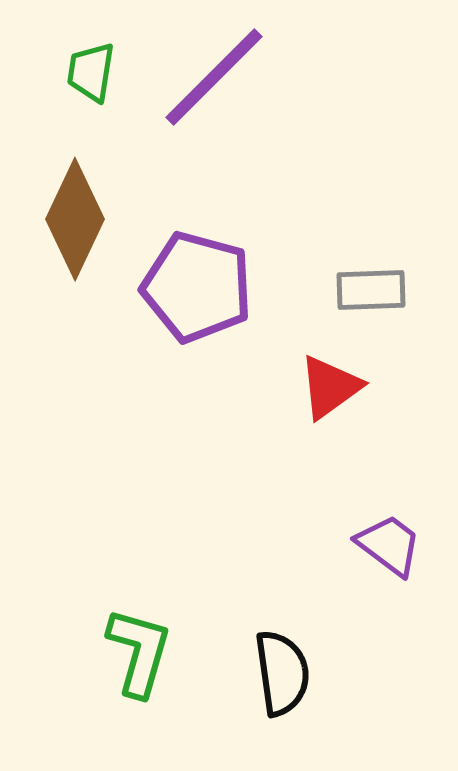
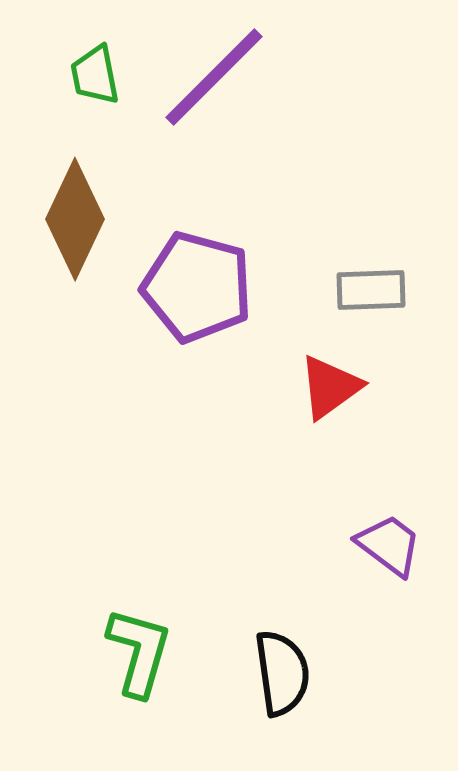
green trapezoid: moved 4 px right, 3 px down; rotated 20 degrees counterclockwise
